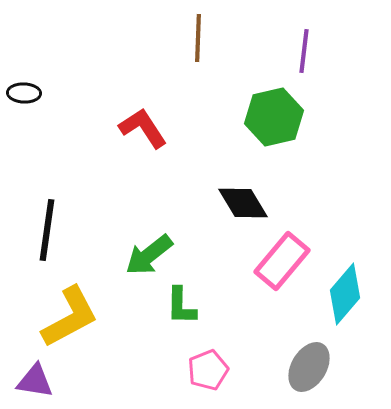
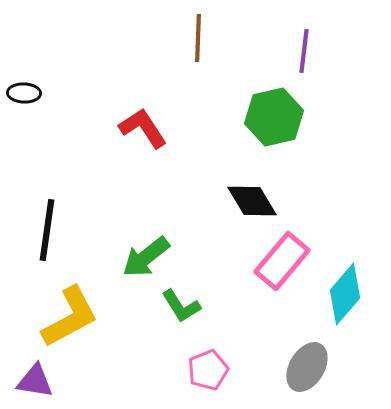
black diamond: moved 9 px right, 2 px up
green arrow: moved 3 px left, 2 px down
green L-shape: rotated 33 degrees counterclockwise
gray ellipse: moved 2 px left
